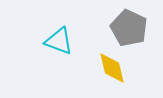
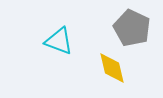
gray pentagon: moved 3 px right
